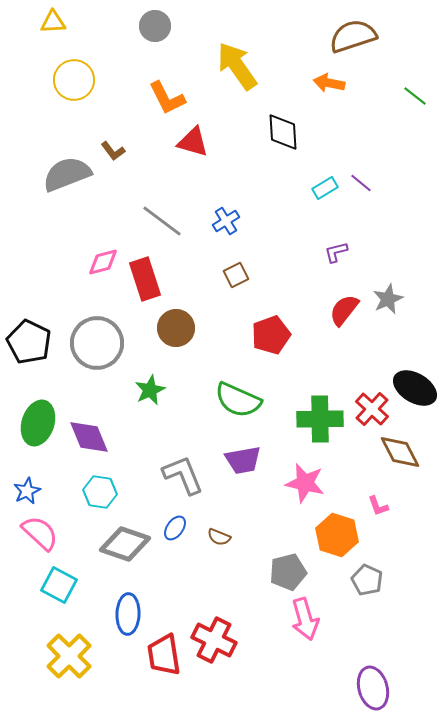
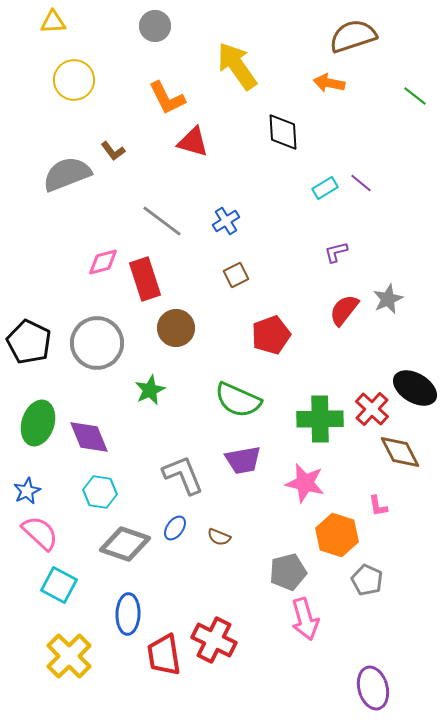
pink L-shape at (378, 506): rotated 10 degrees clockwise
